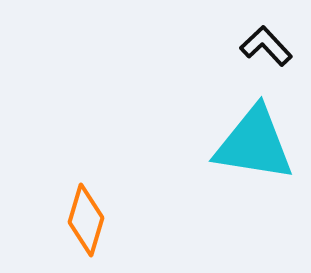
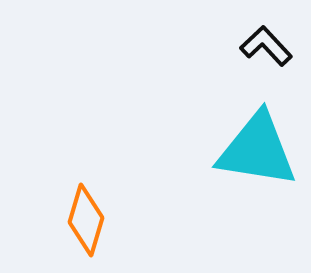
cyan triangle: moved 3 px right, 6 px down
